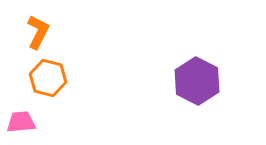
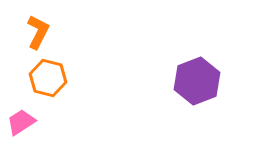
purple hexagon: rotated 12 degrees clockwise
pink trapezoid: rotated 28 degrees counterclockwise
